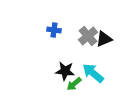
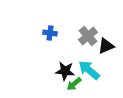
blue cross: moved 4 px left, 3 px down
black triangle: moved 2 px right, 7 px down
cyan arrow: moved 4 px left, 3 px up
